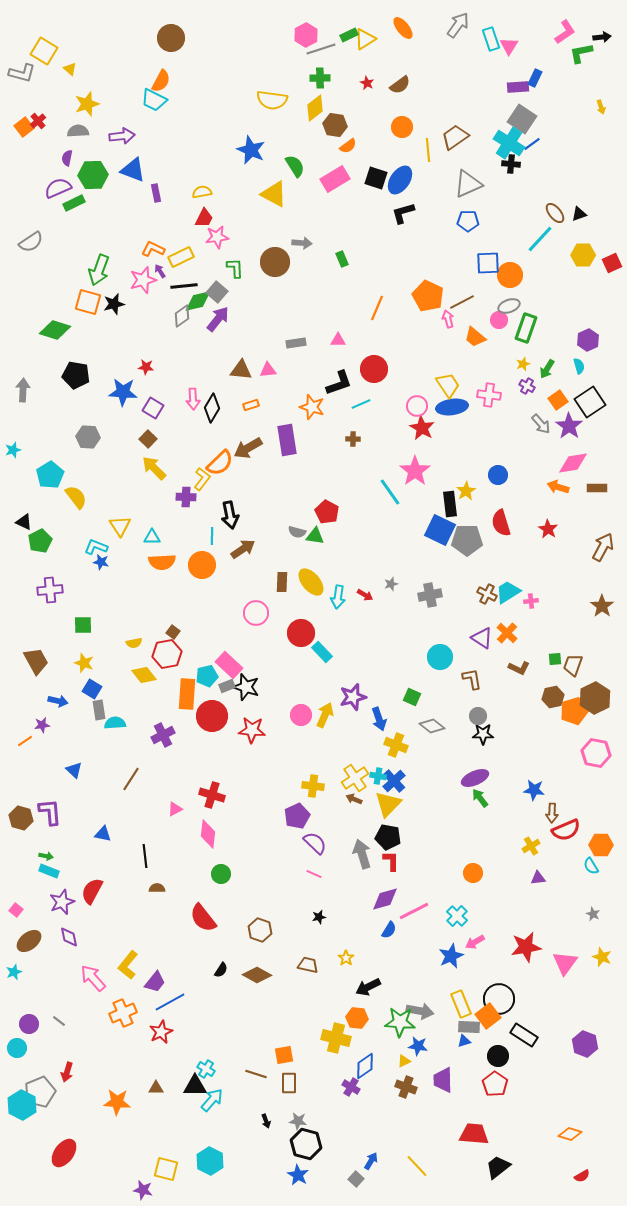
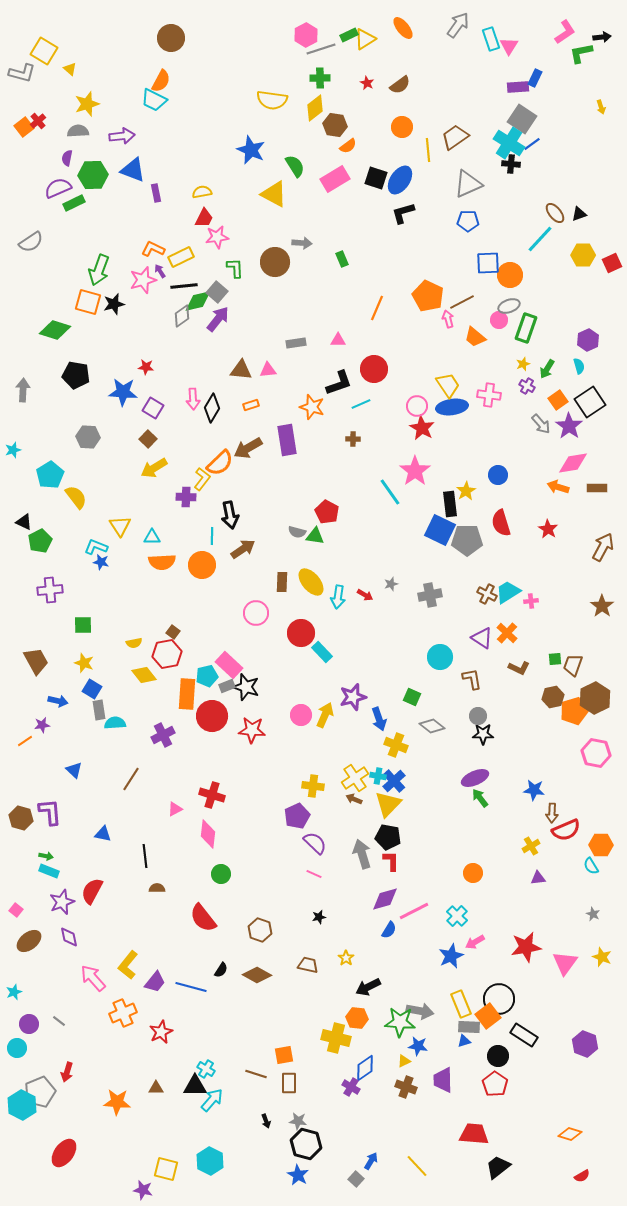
yellow arrow at (154, 468): rotated 76 degrees counterclockwise
cyan star at (14, 972): moved 20 px down
blue line at (170, 1002): moved 21 px right, 15 px up; rotated 44 degrees clockwise
blue diamond at (365, 1066): moved 2 px down
